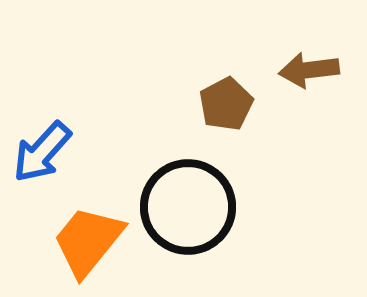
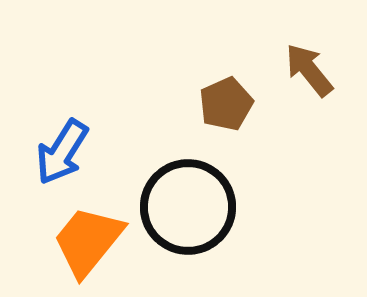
brown arrow: rotated 58 degrees clockwise
brown pentagon: rotated 4 degrees clockwise
blue arrow: moved 20 px right; rotated 10 degrees counterclockwise
